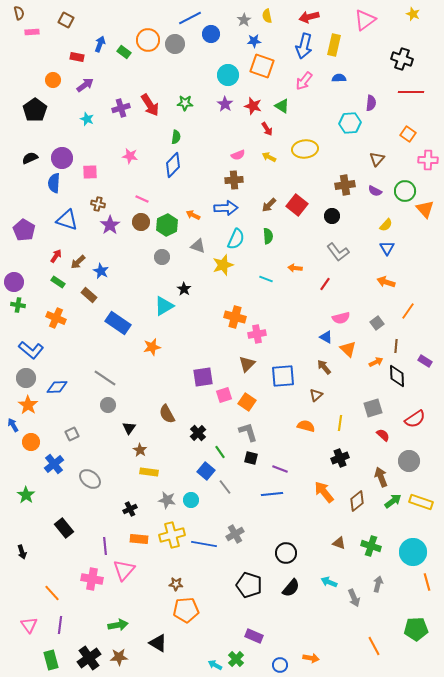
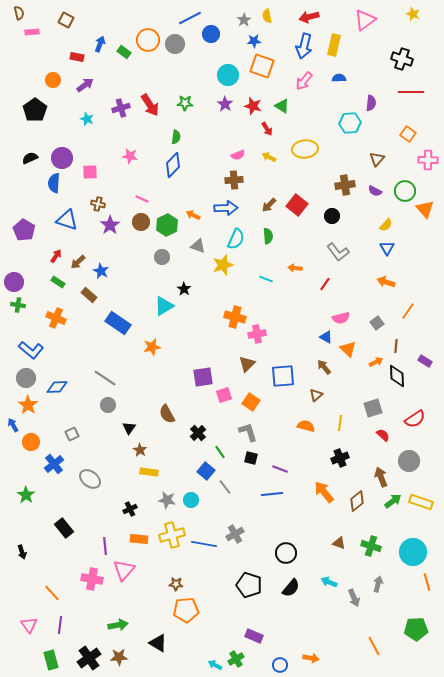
orange square at (247, 402): moved 4 px right
green cross at (236, 659): rotated 14 degrees clockwise
